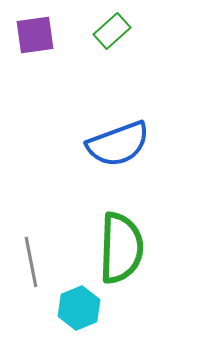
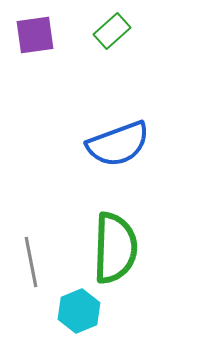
green semicircle: moved 6 px left
cyan hexagon: moved 3 px down
